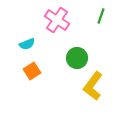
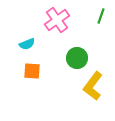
pink cross: rotated 20 degrees clockwise
orange square: rotated 36 degrees clockwise
